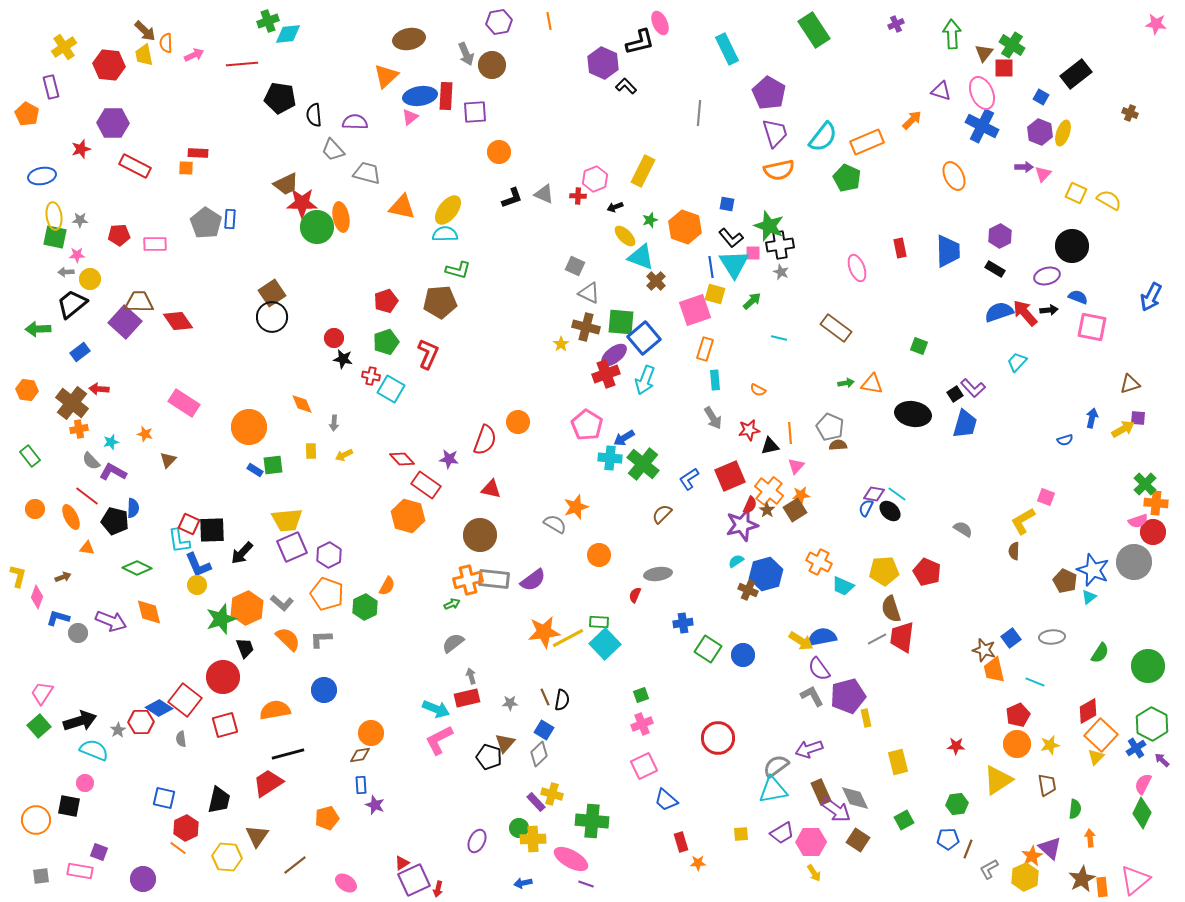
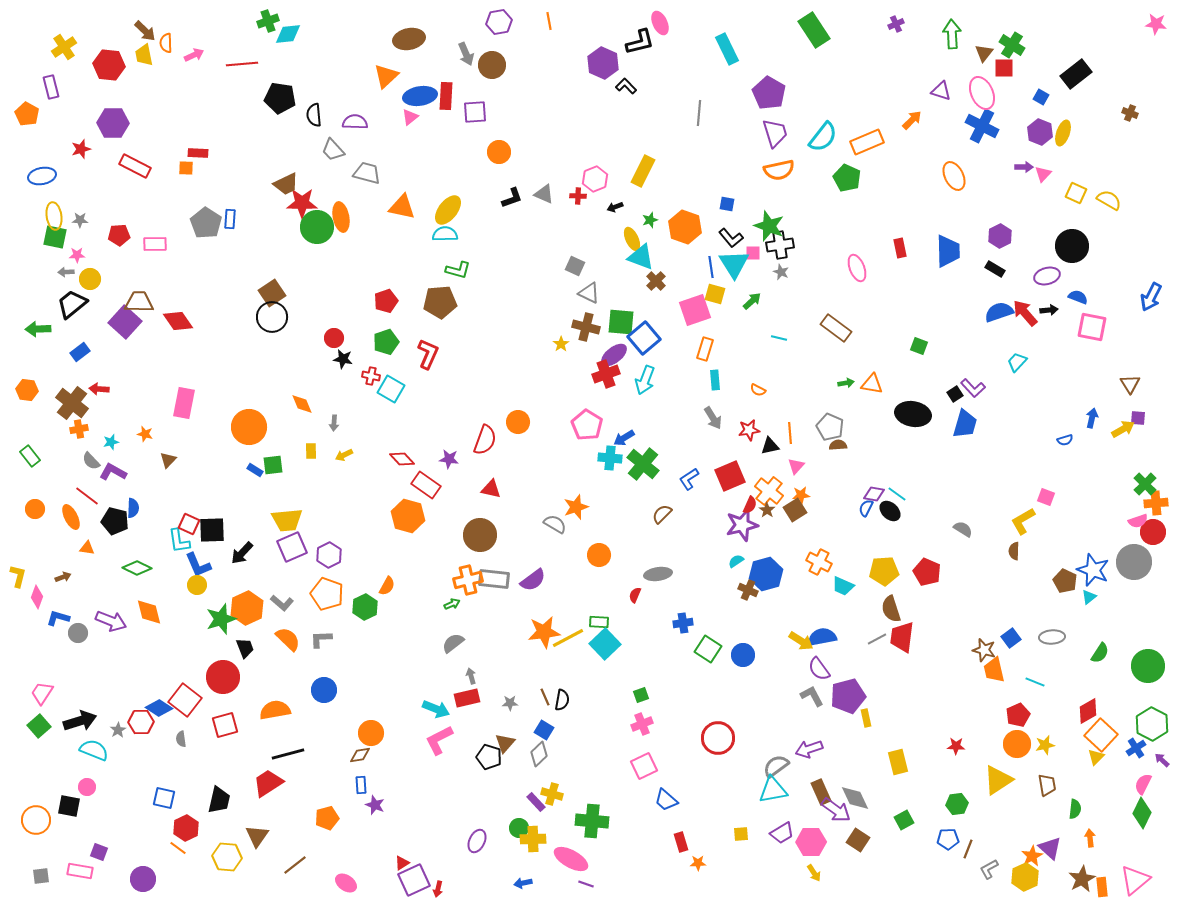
yellow ellipse at (625, 236): moved 7 px right, 3 px down; rotated 20 degrees clockwise
brown triangle at (1130, 384): rotated 45 degrees counterclockwise
pink rectangle at (184, 403): rotated 68 degrees clockwise
orange cross at (1156, 503): rotated 10 degrees counterclockwise
yellow star at (1050, 745): moved 5 px left
pink circle at (85, 783): moved 2 px right, 4 px down
